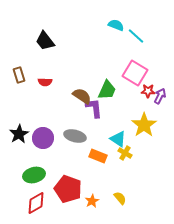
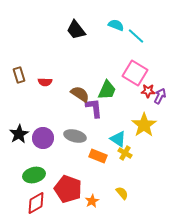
black trapezoid: moved 31 px right, 11 px up
brown semicircle: moved 2 px left, 2 px up
yellow semicircle: moved 2 px right, 5 px up
